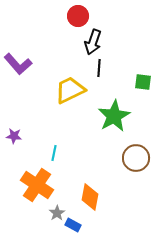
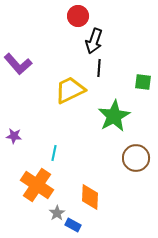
black arrow: moved 1 px right, 1 px up
orange diamond: rotated 8 degrees counterclockwise
